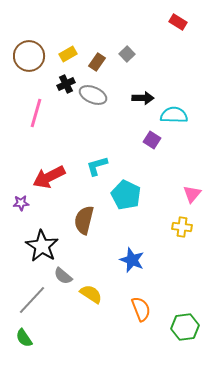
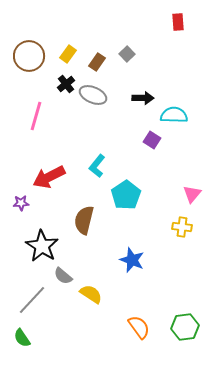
red rectangle: rotated 54 degrees clockwise
yellow rectangle: rotated 24 degrees counterclockwise
black cross: rotated 12 degrees counterclockwise
pink line: moved 3 px down
cyan L-shape: rotated 35 degrees counterclockwise
cyan pentagon: rotated 12 degrees clockwise
orange semicircle: moved 2 px left, 18 px down; rotated 15 degrees counterclockwise
green semicircle: moved 2 px left
